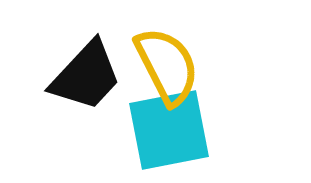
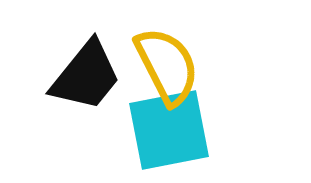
black trapezoid: rotated 4 degrees counterclockwise
